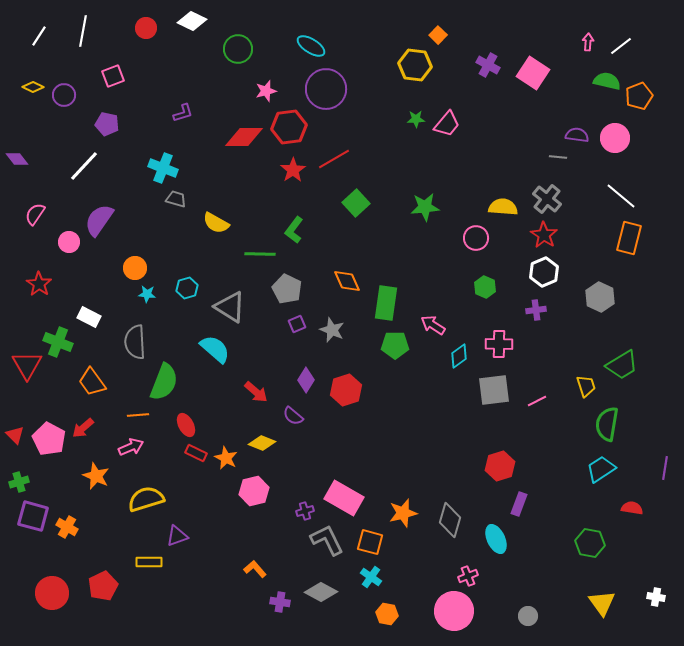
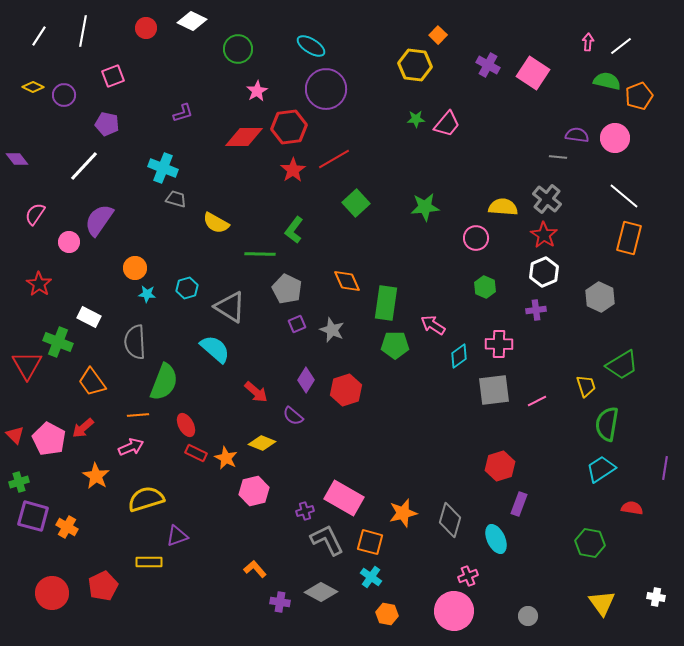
pink star at (266, 91): moved 9 px left; rotated 15 degrees counterclockwise
white line at (621, 196): moved 3 px right
orange star at (96, 476): rotated 8 degrees clockwise
